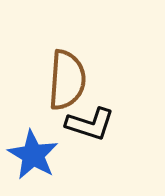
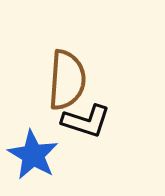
black L-shape: moved 4 px left, 3 px up
